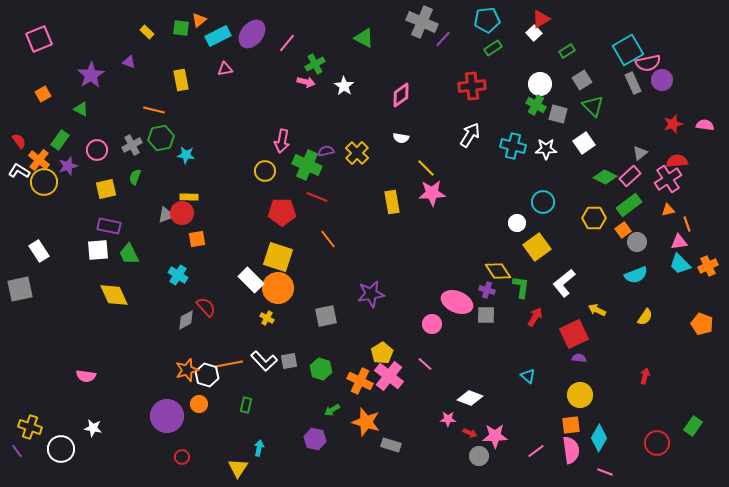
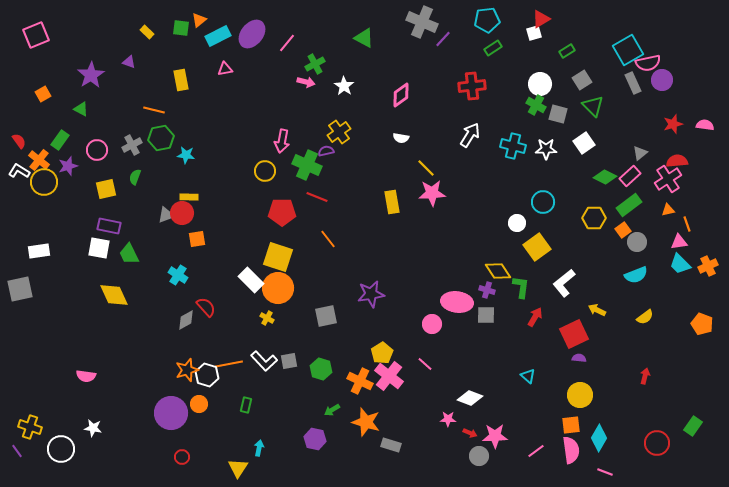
white square at (534, 33): rotated 28 degrees clockwise
pink square at (39, 39): moved 3 px left, 4 px up
yellow cross at (357, 153): moved 18 px left, 21 px up; rotated 10 degrees clockwise
white square at (98, 250): moved 1 px right, 2 px up; rotated 15 degrees clockwise
white rectangle at (39, 251): rotated 65 degrees counterclockwise
pink ellipse at (457, 302): rotated 16 degrees counterclockwise
yellow semicircle at (645, 317): rotated 18 degrees clockwise
purple circle at (167, 416): moved 4 px right, 3 px up
